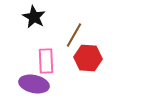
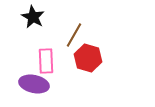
black star: moved 1 px left
red hexagon: rotated 12 degrees clockwise
